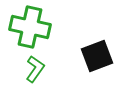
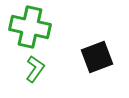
black square: moved 1 px down
